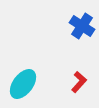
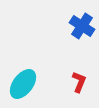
red L-shape: rotated 20 degrees counterclockwise
